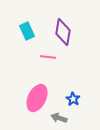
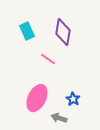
pink line: moved 2 px down; rotated 28 degrees clockwise
